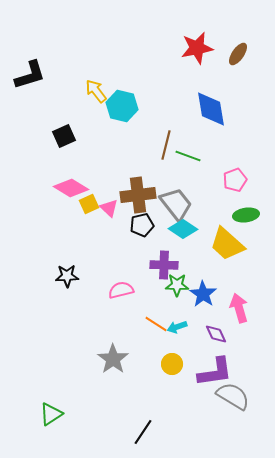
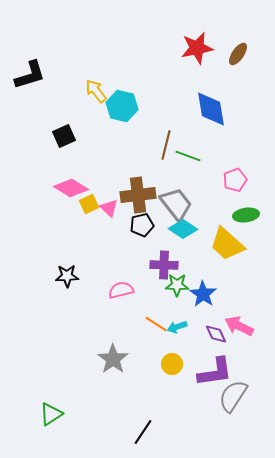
pink arrow: moved 18 px down; rotated 48 degrees counterclockwise
gray semicircle: rotated 88 degrees counterclockwise
